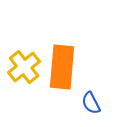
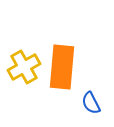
yellow cross: rotated 8 degrees clockwise
